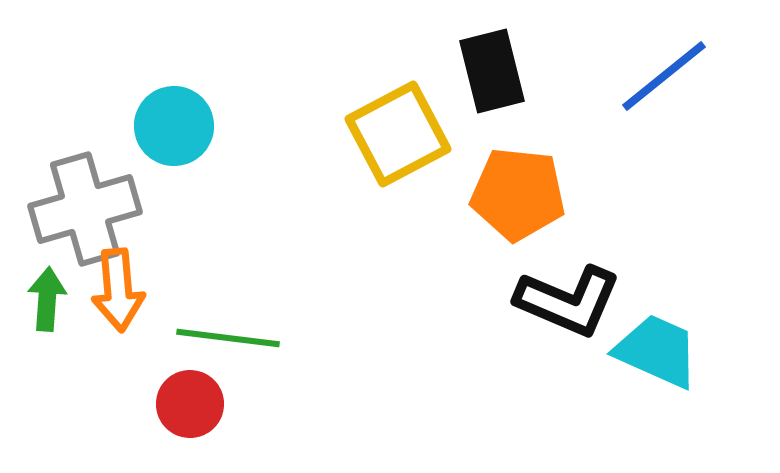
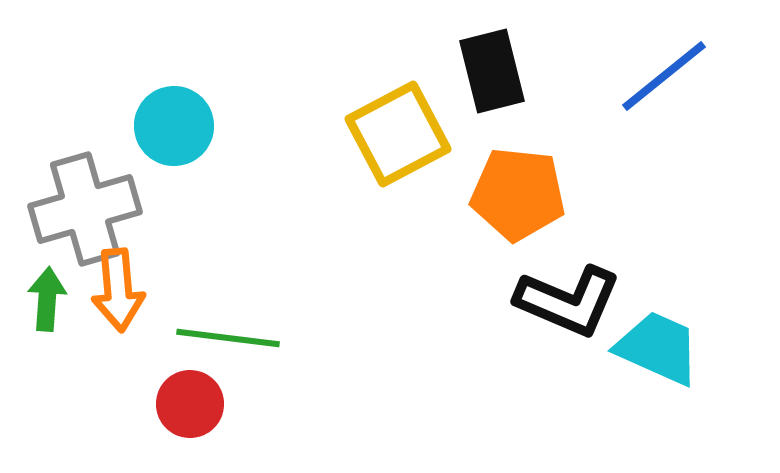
cyan trapezoid: moved 1 px right, 3 px up
